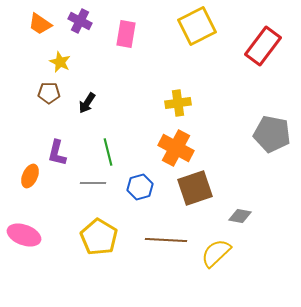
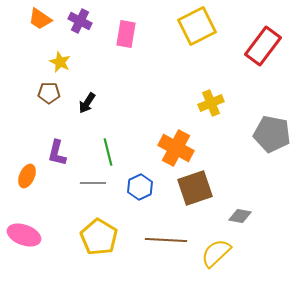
orange trapezoid: moved 5 px up
yellow cross: moved 33 px right; rotated 15 degrees counterclockwise
orange ellipse: moved 3 px left
blue hexagon: rotated 10 degrees counterclockwise
